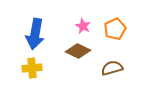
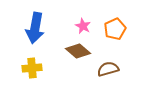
blue arrow: moved 6 px up
brown diamond: rotated 15 degrees clockwise
brown semicircle: moved 4 px left, 1 px down
